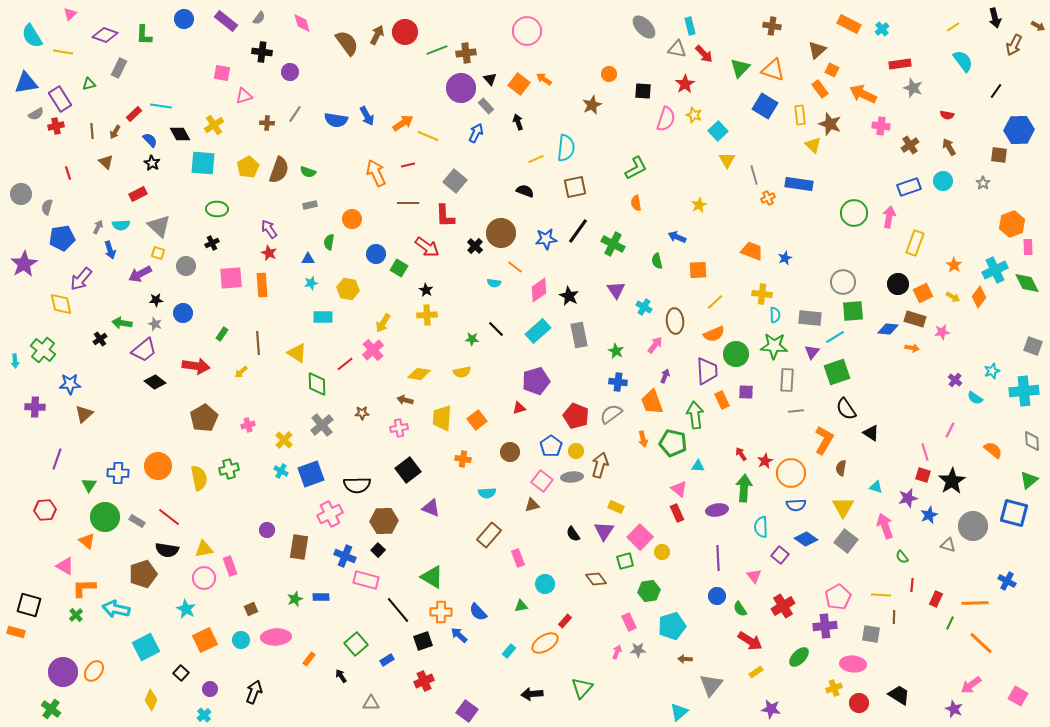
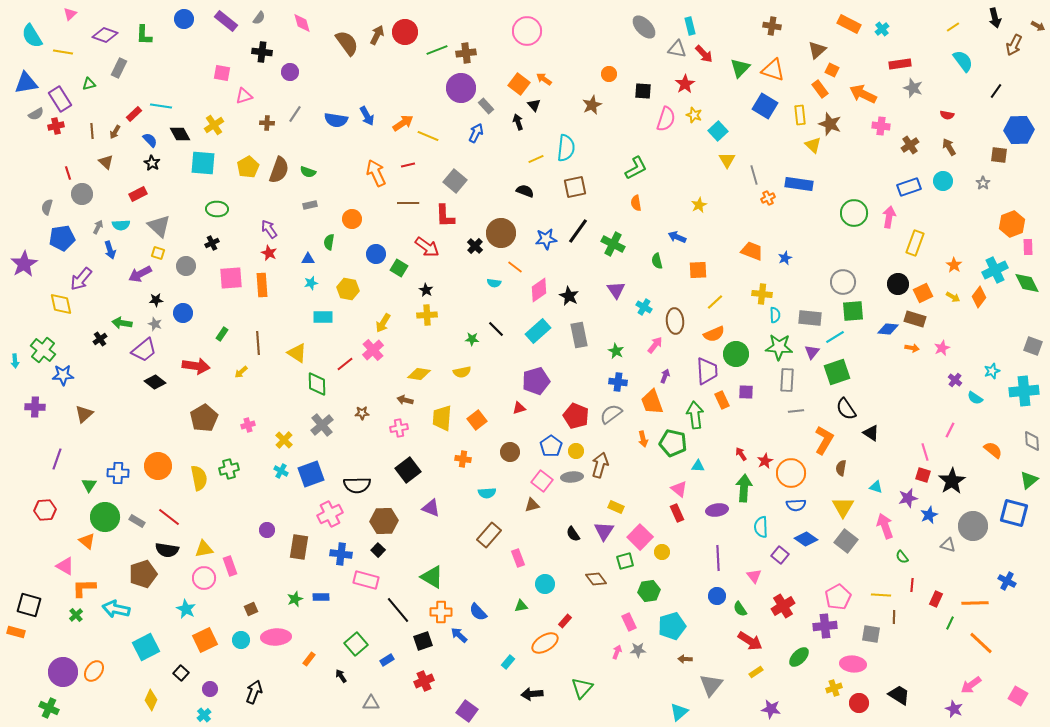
black triangle at (490, 79): moved 44 px right, 26 px down
gray circle at (21, 194): moved 61 px right
pink star at (942, 332): moved 16 px down; rotated 14 degrees counterclockwise
green star at (774, 346): moved 5 px right, 1 px down
blue star at (70, 384): moved 7 px left, 9 px up
blue cross at (345, 556): moved 4 px left, 2 px up; rotated 15 degrees counterclockwise
cyan rectangle at (509, 651): moved 1 px left, 11 px down
green cross at (51, 709): moved 2 px left, 1 px up; rotated 12 degrees counterclockwise
